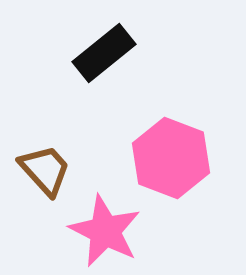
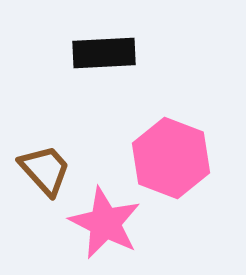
black rectangle: rotated 36 degrees clockwise
pink star: moved 8 px up
